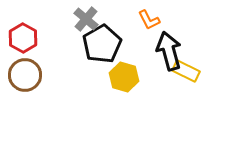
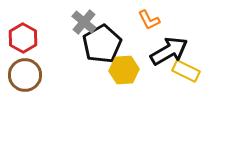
gray cross: moved 2 px left, 3 px down
black arrow: rotated 75 degrees clockwise
yellow hexagon: moved 7 px up; rotated 20 degrees counterclockwise
